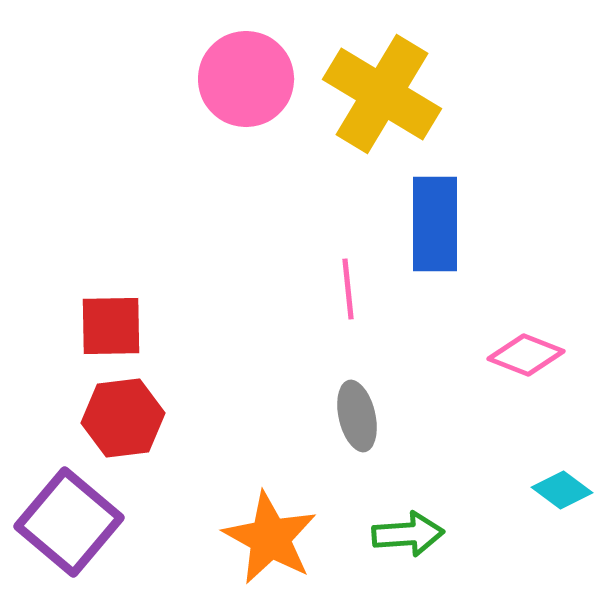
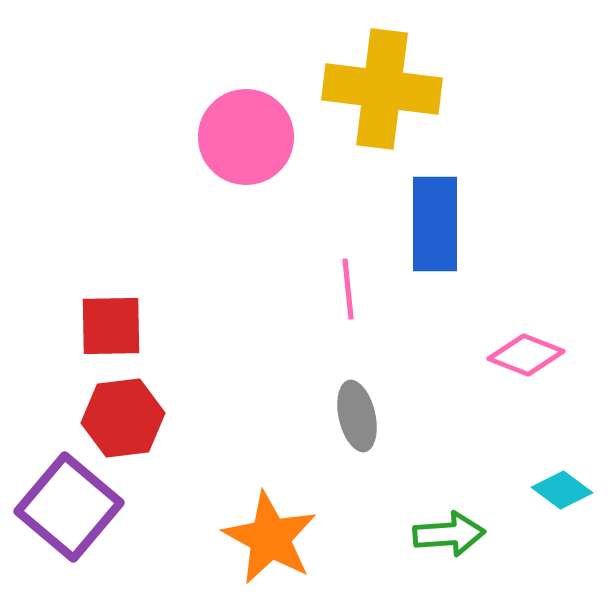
pink circle: moved 58 px down
yellow cross: moved 5 px up; rotated 24 degrees counterclockwise
purple square: moved 15 px up
green arrow: moved 41 px right
